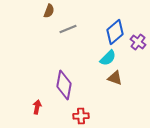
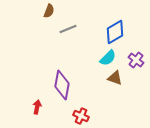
blue diamond: rotated 10 degrees clockwise
purple cross: moved 2 px left, 18 px down
purple diamond: moved 2 px left
red cross: rotated 28 degrees clockwise
